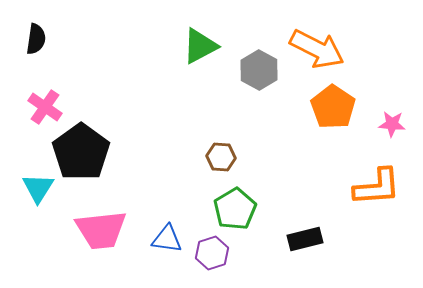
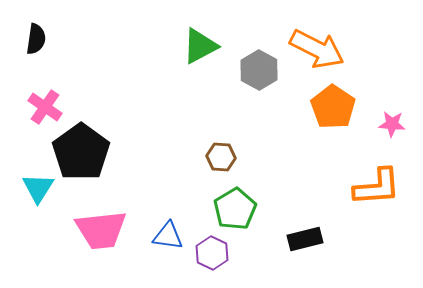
blue triangle: moved 1 px right, 3 px up
purple hexagon: rotated 16 degrees counterclockwise
